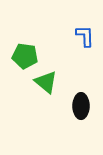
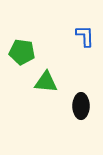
green pentagon: moved 3 px left, 4 px up
green triangle: rotated 35 degrees counterclockwise
